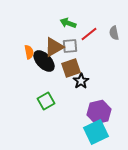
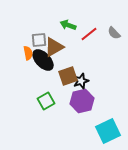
green arrow: moved 2 px down
gray semicircle: rotated 32 degrees counterclockwise
gray square: moved 31 px left, 6 px up
orange semicircle: moved 1 px left, 1 px down
black ellipse: moved 1 px left, 1 px up
brown square: moved 3 px left, 8 px down
black star: rotated 14 degrees clockwise
purple hexagon: moved 17 px left, 11 px up
cyan square: moved 12 px right, 1 px up
